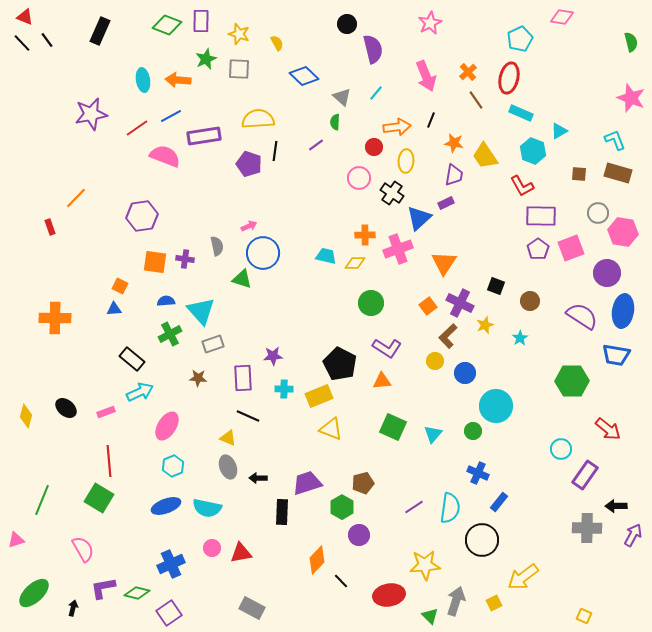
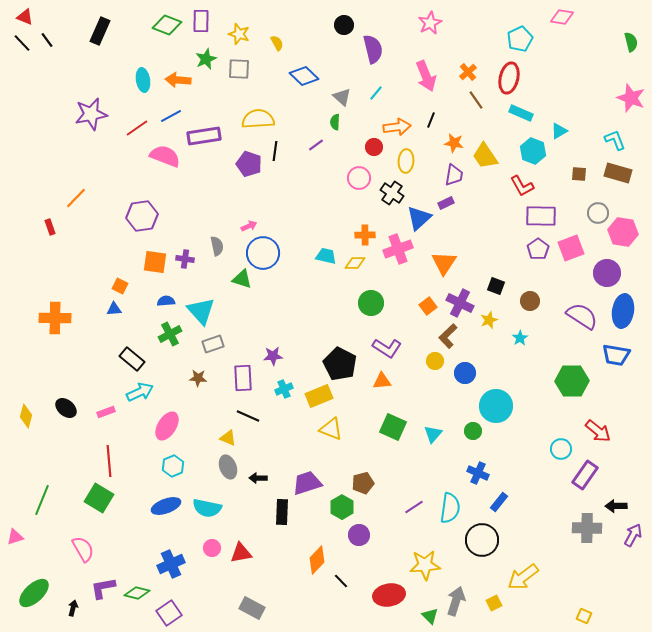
black circle at (347, 24): moved 3 px left, 1 px down
yellow star at (485, 325): moved 4 px right, 5 px up
cyan cross at (284, 389): rotated 24 degrees counterclockwise
red arrow at (608, 429): moved 10 px left, 2 px down
pink triangle at (16, 540): moved 1 px left, 3 px up
